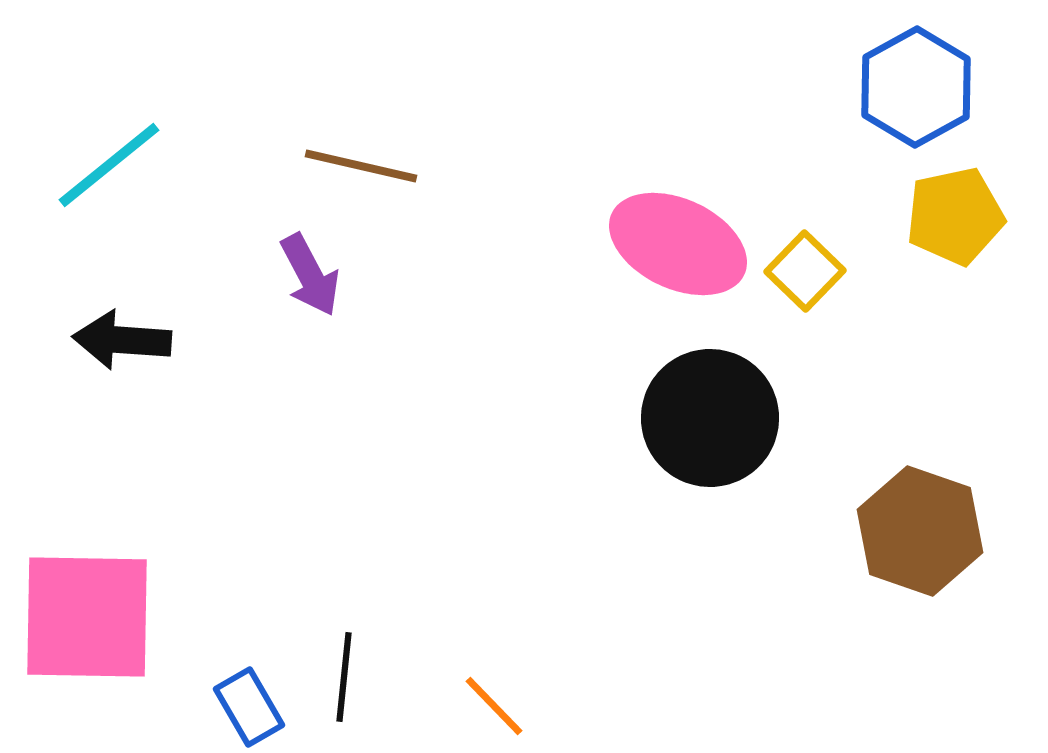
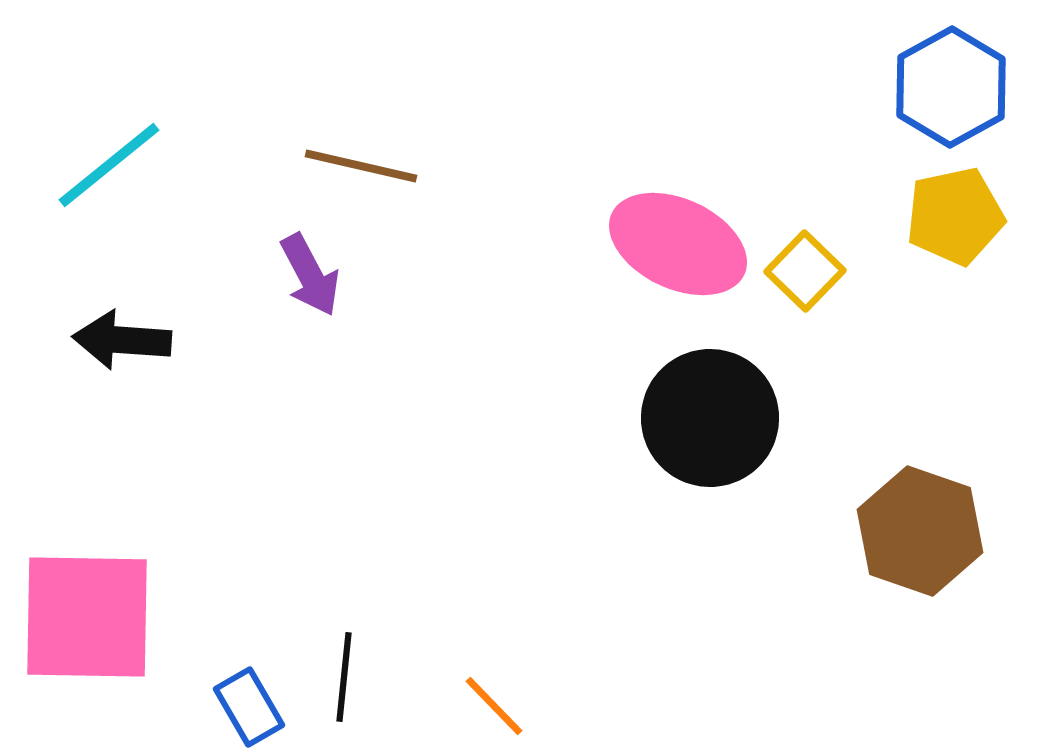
blue hexagon: moved 35 px right
